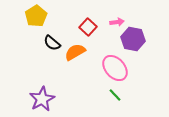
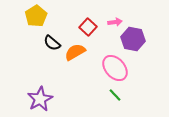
pink arrow: moved 2 px left
purple star: moved 2 px left
